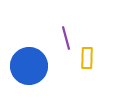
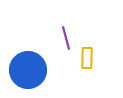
blue circle: moved 1 px left, 4 px down
